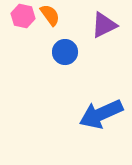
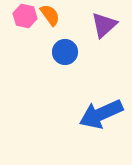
pink hexagon: moved 2 px right
purple triangle: rotated 16 degrees counterclockwise
